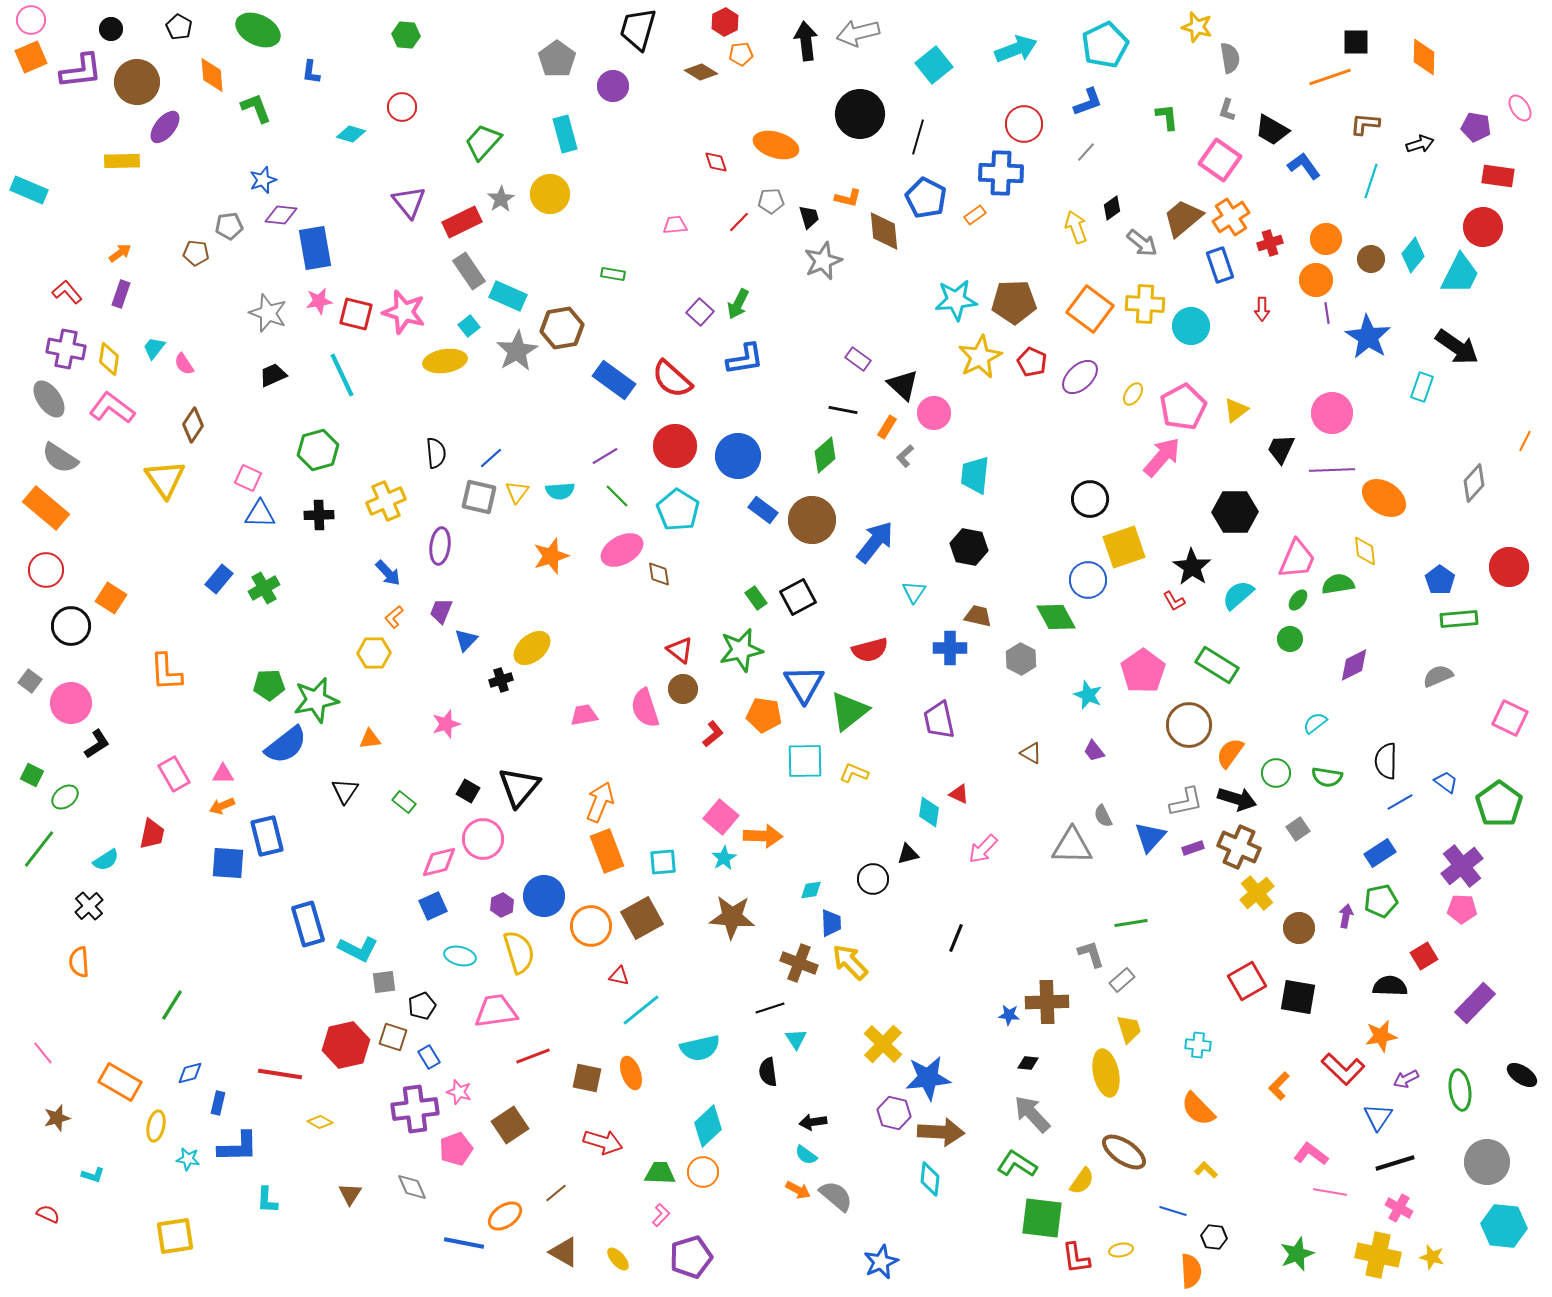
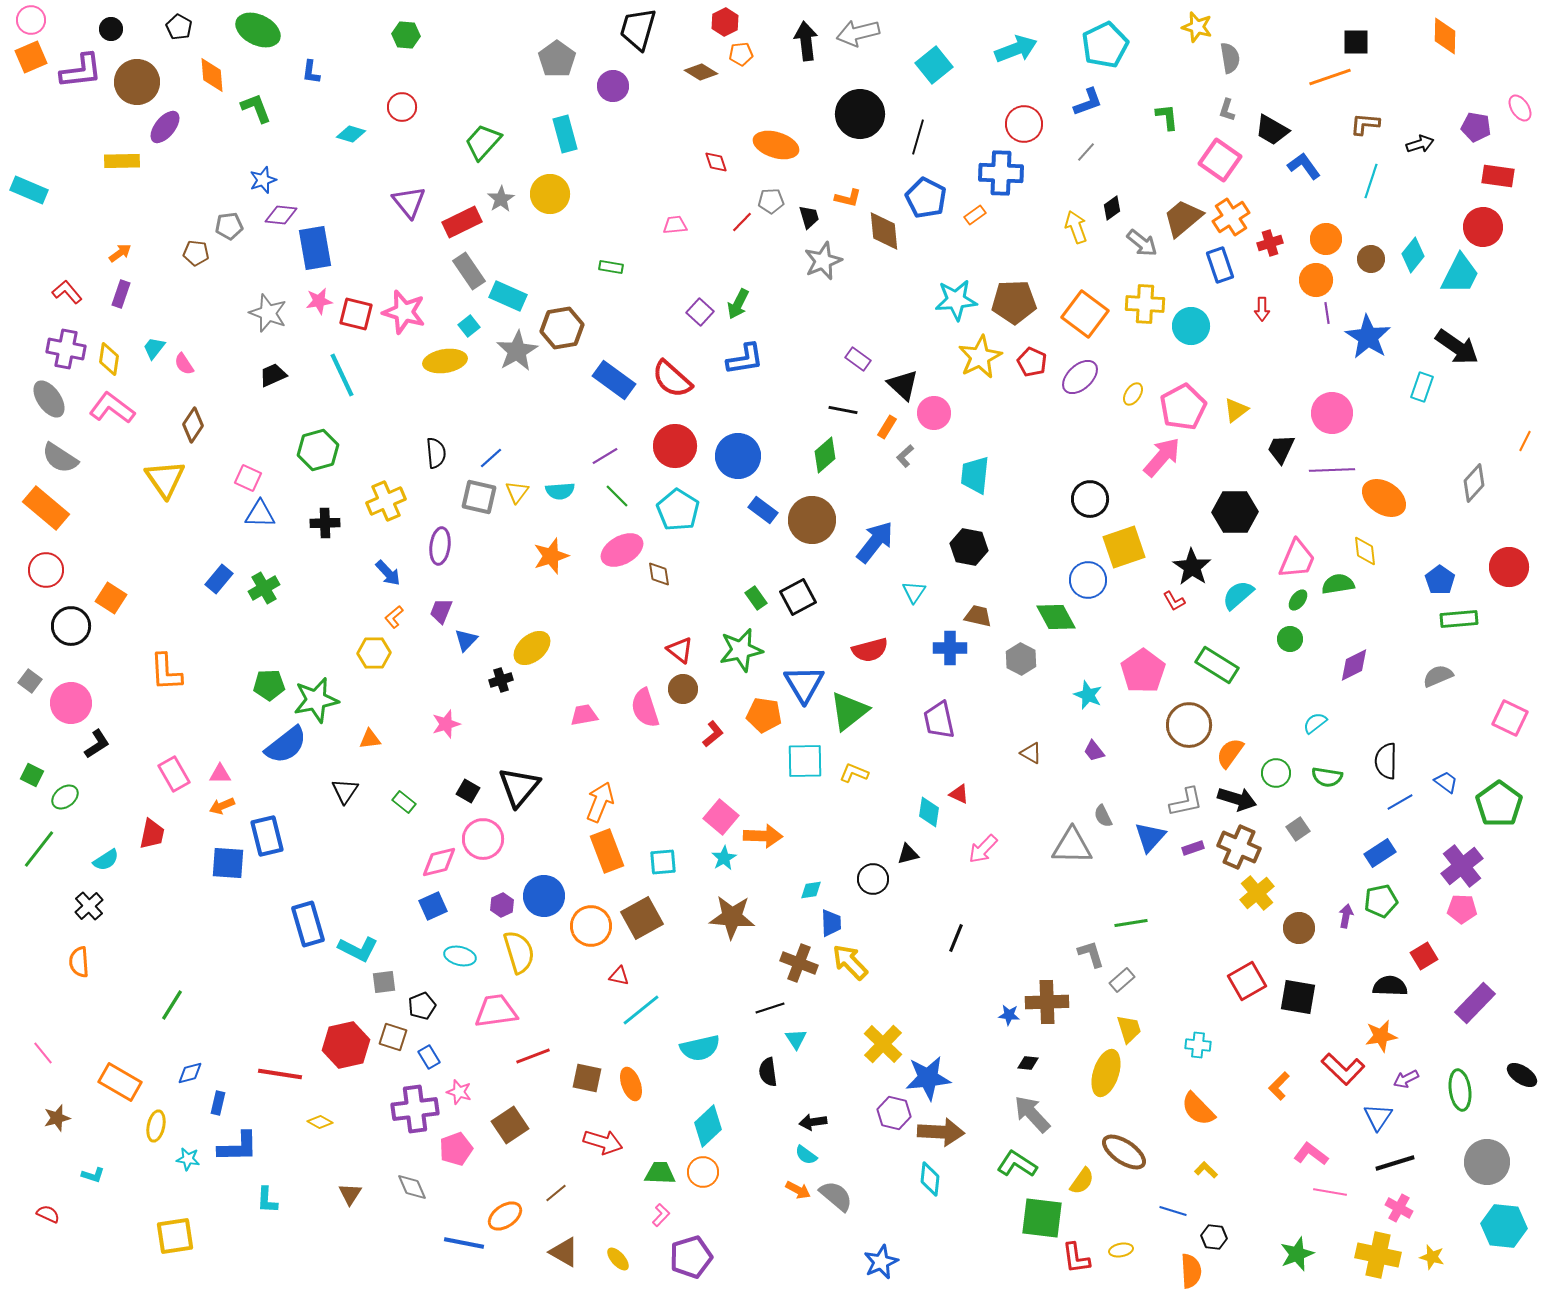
orange diamond at (1424, 57): moved 21 px right, 21 px up
red line at (739, 222): moved 3 px right
green rectangle at (613, 274): moved 2 px left, 7 px up
orange square at (1090, 309): moved 5 px left, 5 px down
black cross at (319, 515): moved 6 px right, 8 px down
pink triangle at (223, 774): moved 3 px left
orange ellipse at (631, 1073): moved 11 px down
yellow ellipse at (1106, 1073): rotated 30 degrees clockwise
